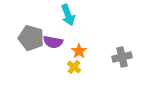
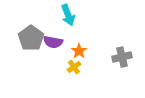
gray pentagon: rotated 20 degrees clockwise
yellow cross: rotated 16 degrees clockwise
